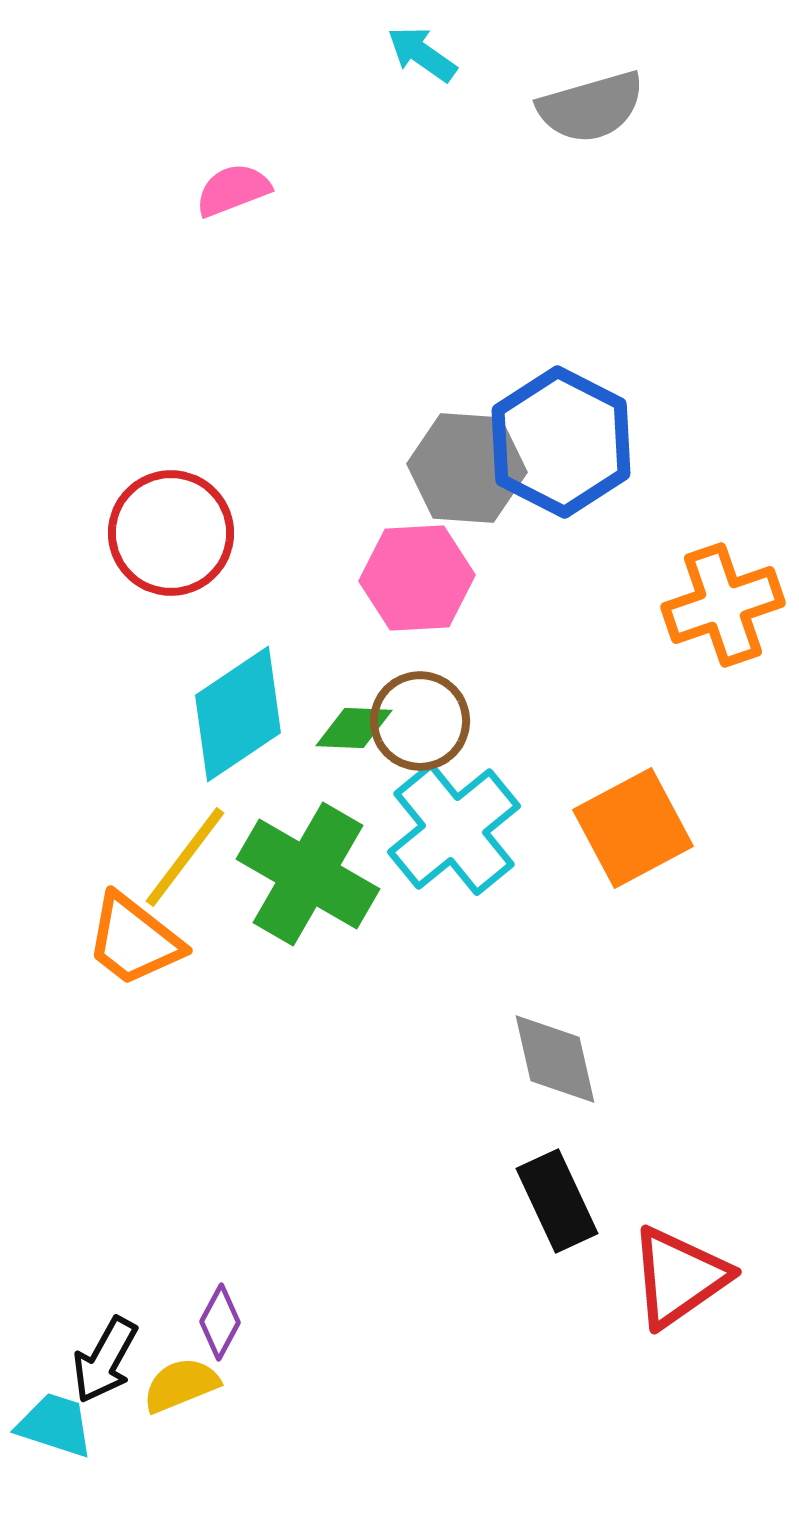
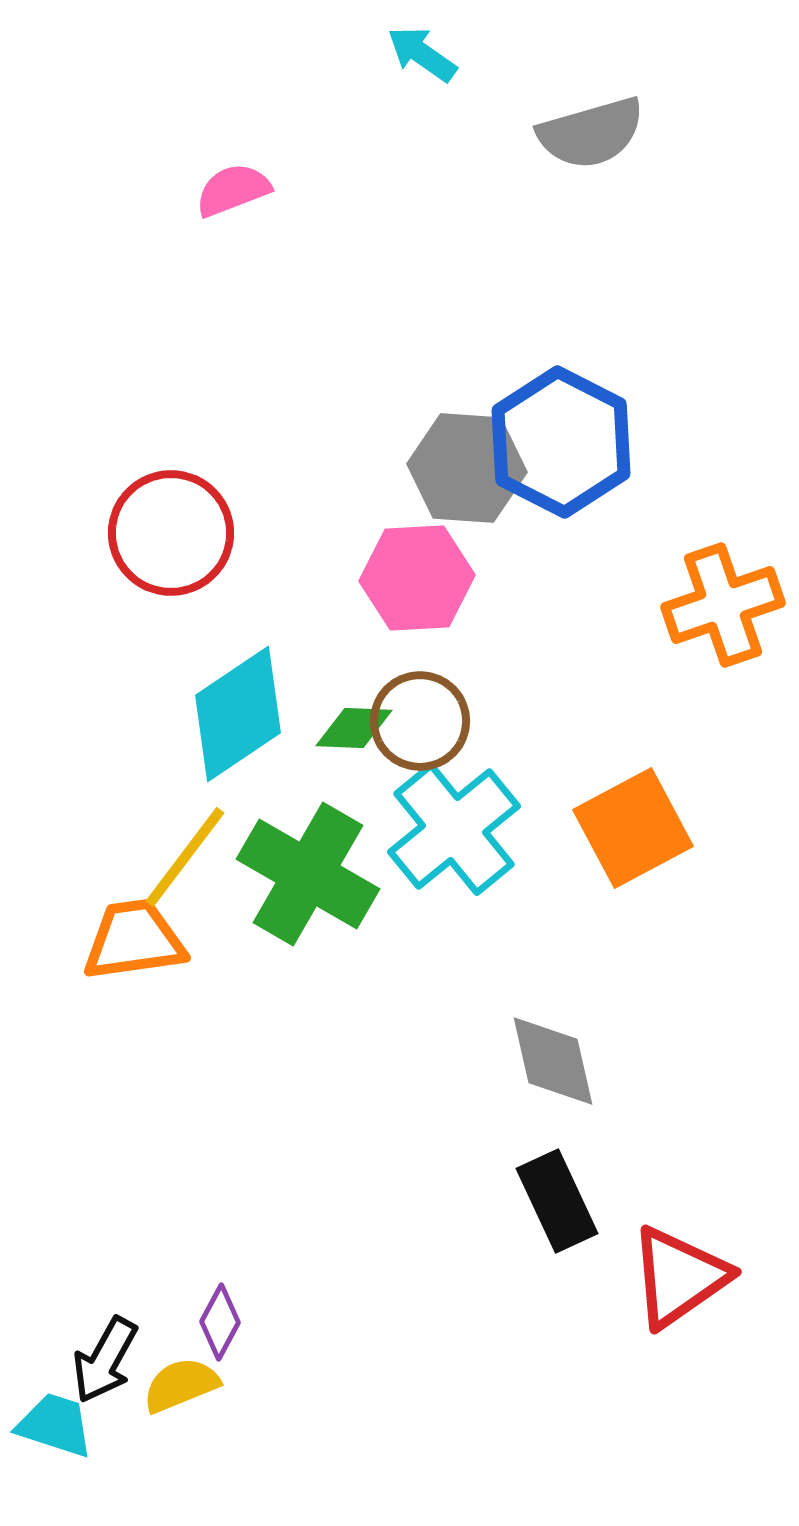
gray semicircle: moved 26 px down
orange trapezoid: rotated 134 degrees clockwise
gray diamond: moved 2 px left, 2 px down
